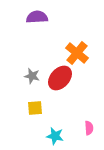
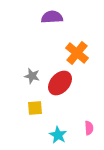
purple semicircle: moved 15 px right
red ellipse: moved 5 px down
cyan star: moved 3 px right, 1 px up; rotated 18 degrees clockwise
